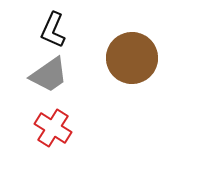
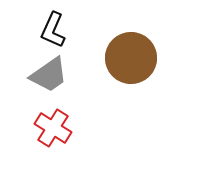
brown circle: moved 1 px left
